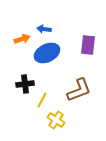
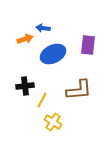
blue arrow: moved 1 px left, 1 px up
orange arrow: moved 3 px right
blue ellipse: moved 6 px right, 1 px down
black cross: moved 2 px down
brown L-shape: rotated 16 degrees clockwise
yellow cross: moved 3 px left, 2 px down
